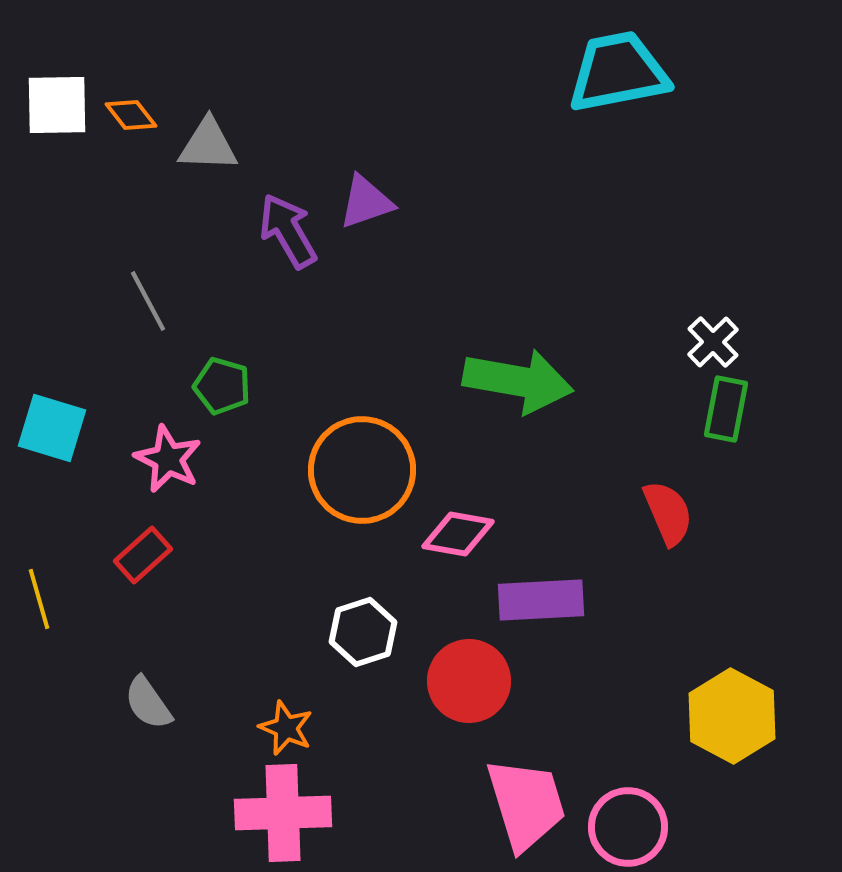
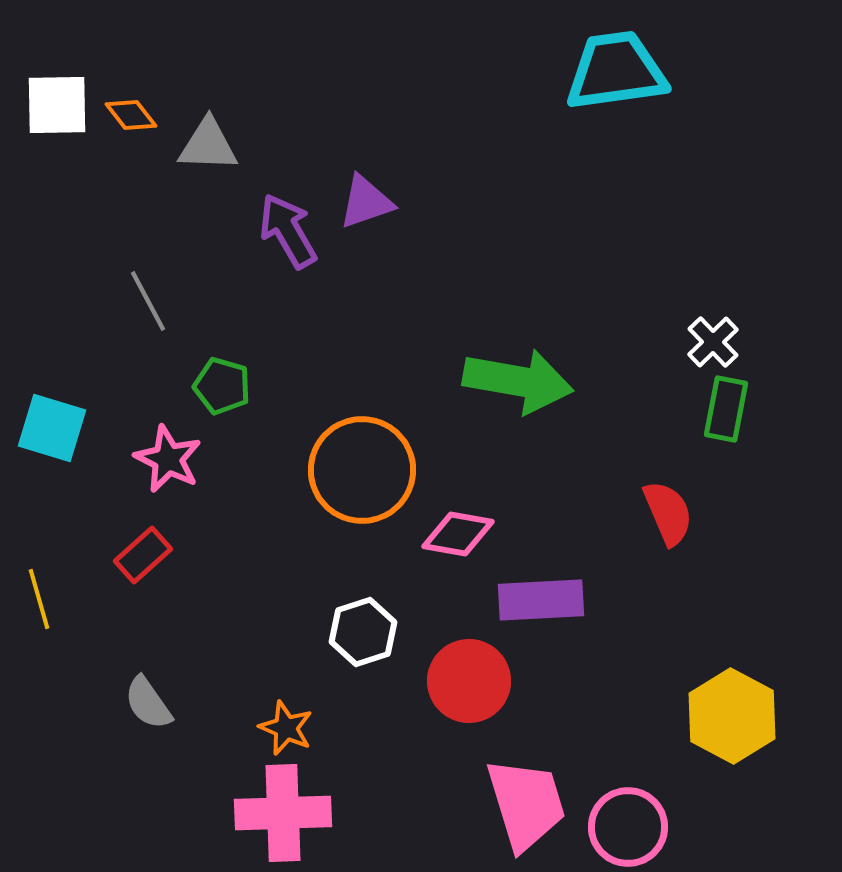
cyan trapezoid: moved 2 px left, 1 px up; rotated 3 degrees clockwise
